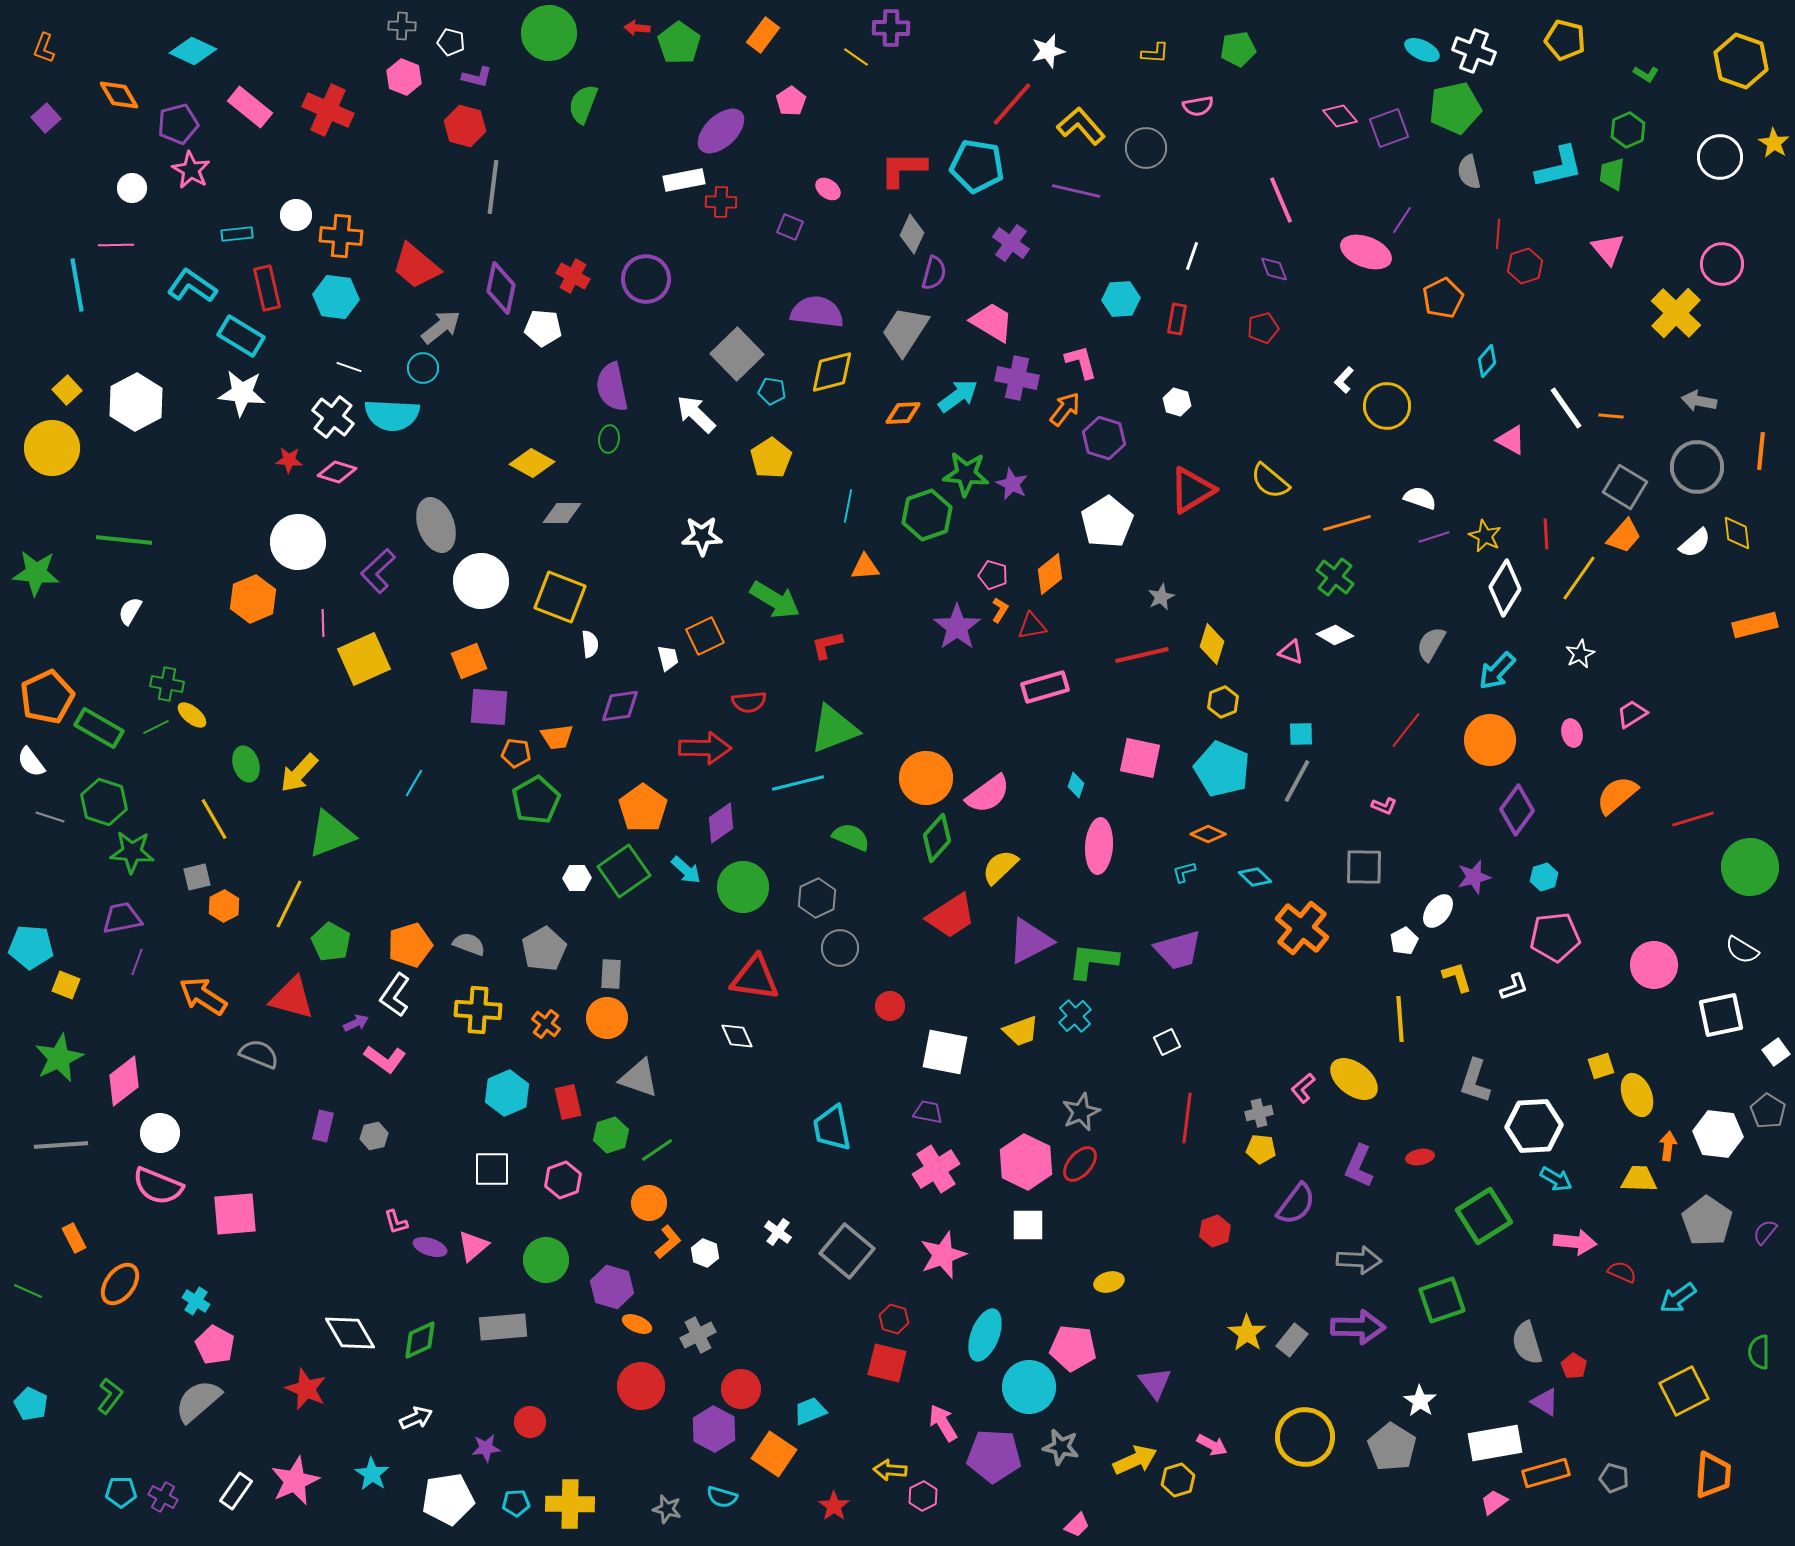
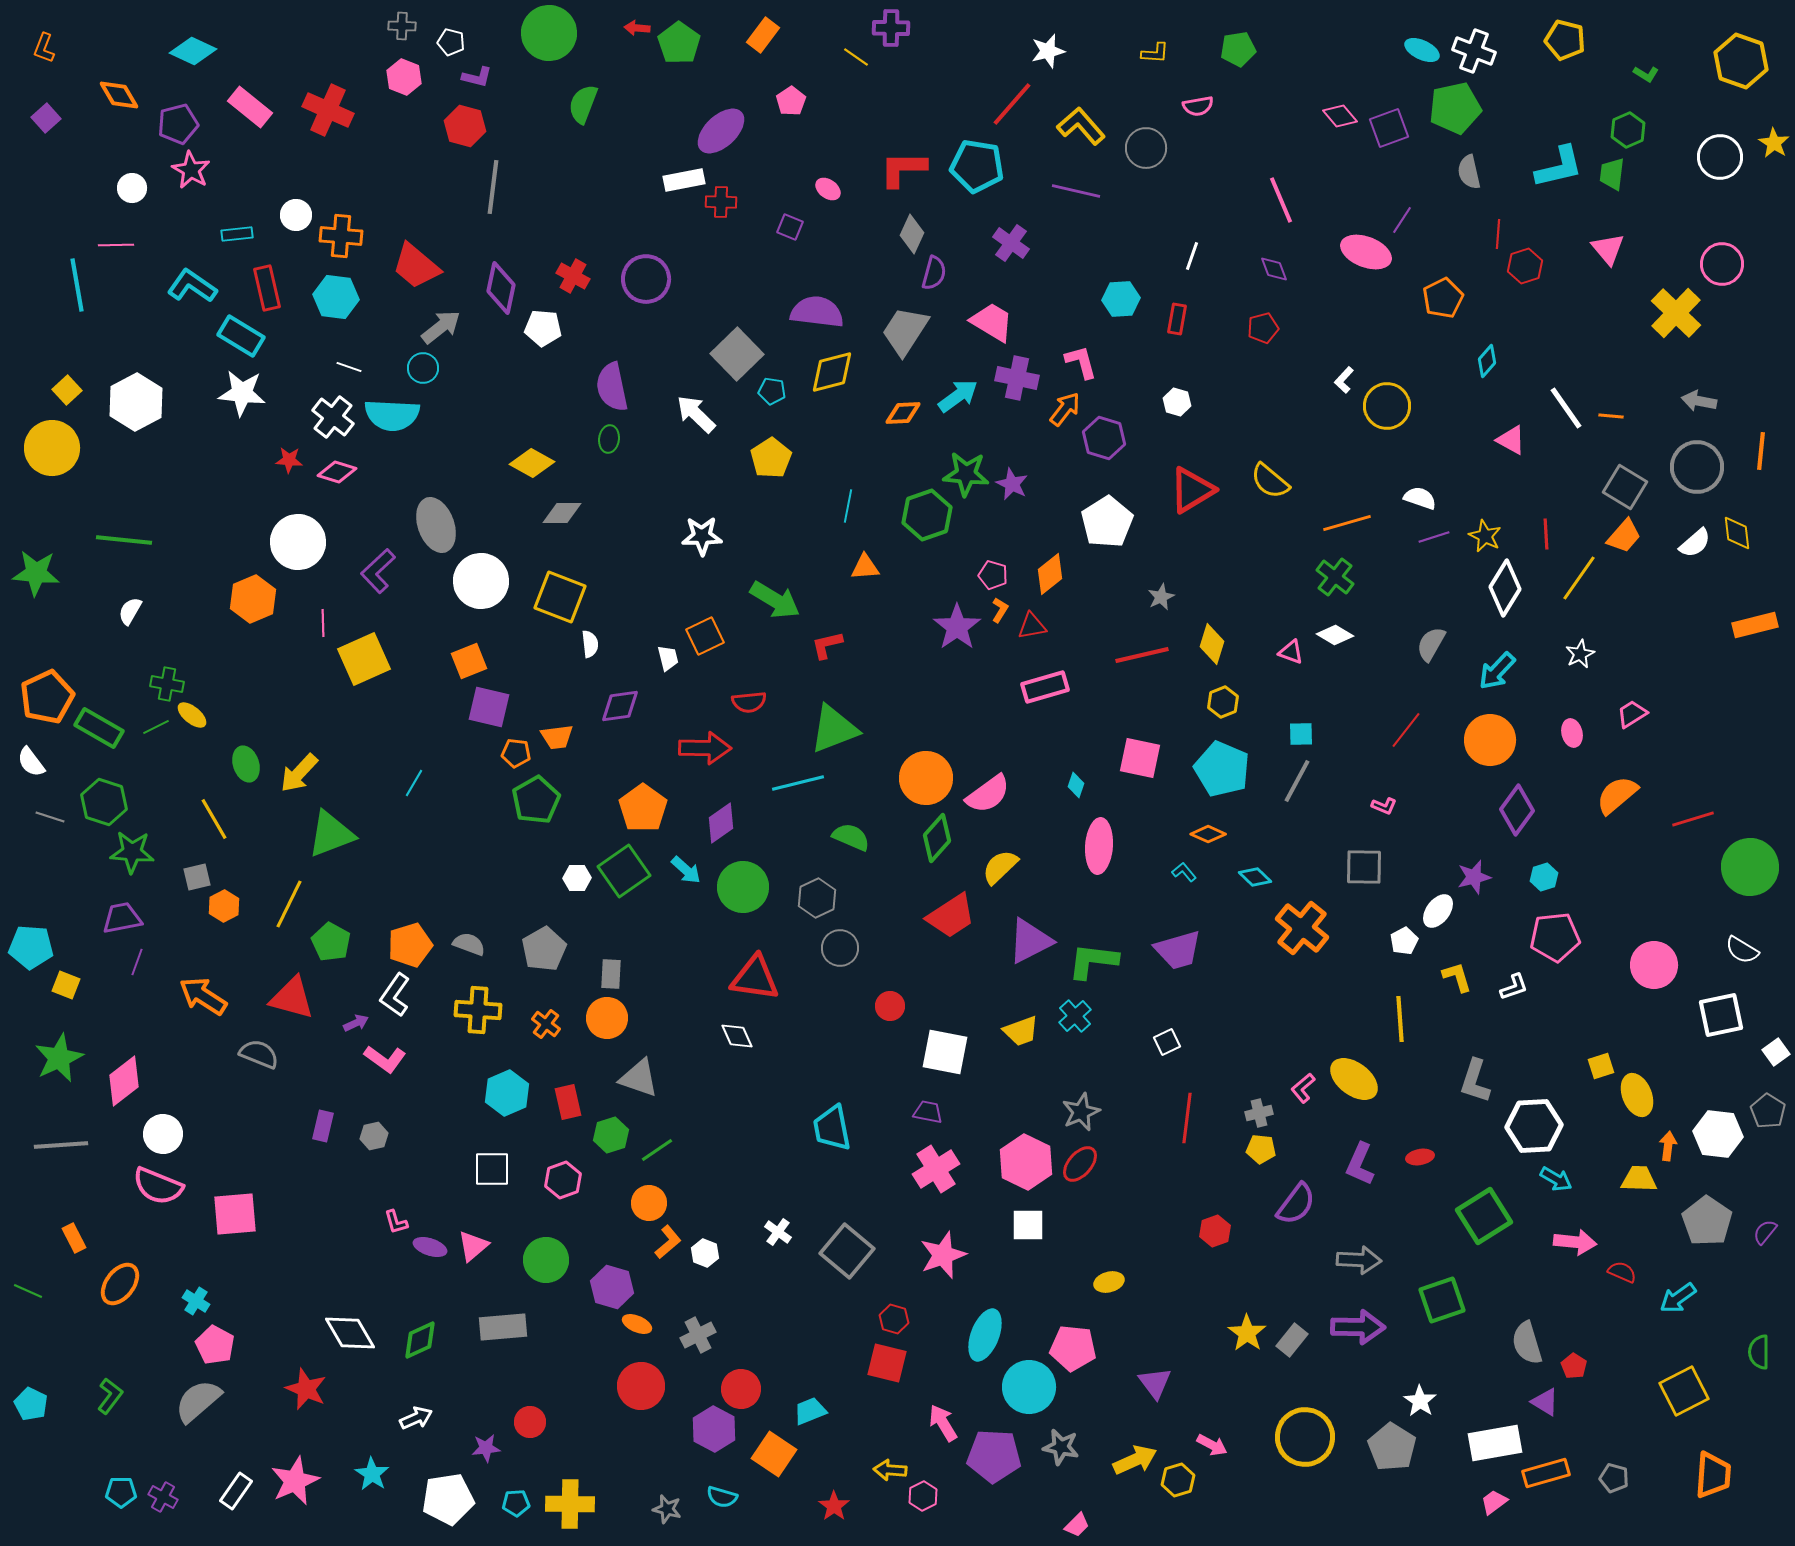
purple square at (489, 707): rotated 9 degrees clockwise
cyan L-shape at (1184, 872): rotated 65 degrees clockwise
white circle at (160, 1133): moved 3 px right, 1 px down
purple L-shape at (1359, 1166): moved 1 px right, 2 px up
